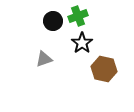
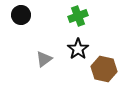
black circle: moved 32 px left, 6 px up
black star: moved 4 px left, 6 px down
gray triangle: rotated 18 degrees counterclockwise
